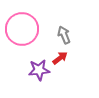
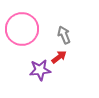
red arrow: moved 1 px left, 1 px up
purple star: moved 1 px right
